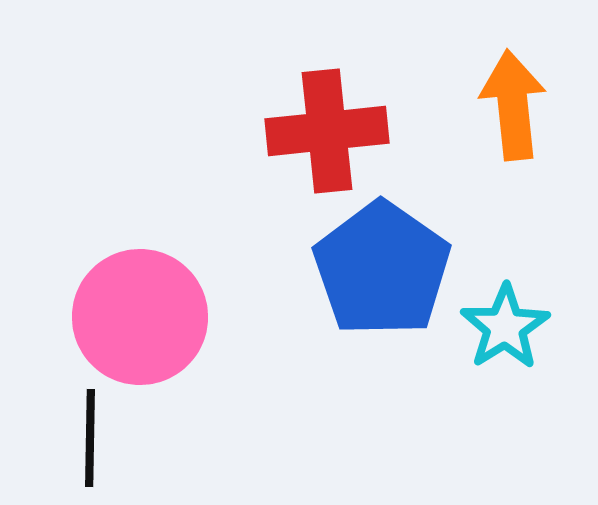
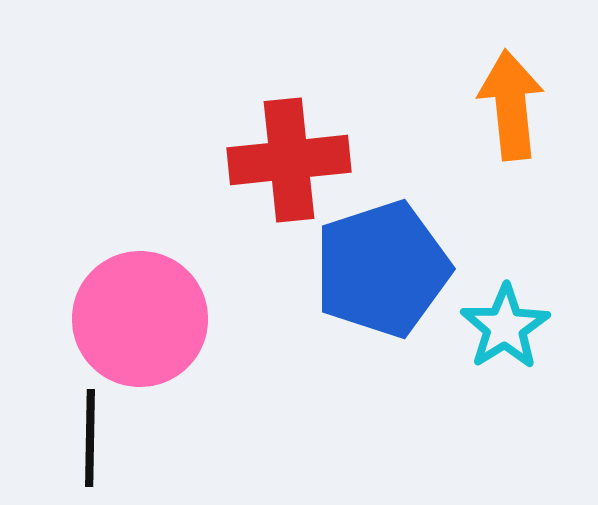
orange arrow: moved 2 px left
red cross: moved 38 px left, 29 px down
blue pentagon: rotated 19 degrees clockwise
pink circle: moved 2 px down
